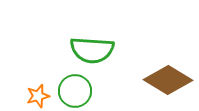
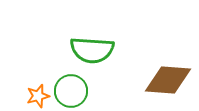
brown diamond: rotated 27 degrees counterclockwise
green circle: moved 4 px left
